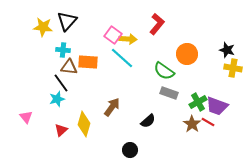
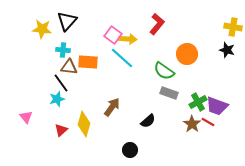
yellow star: moved 1 px left, 2 px down
yellow cross: moved 41 px up
